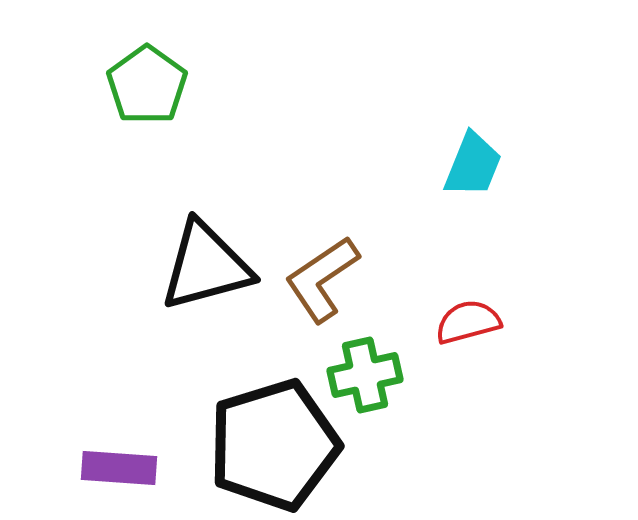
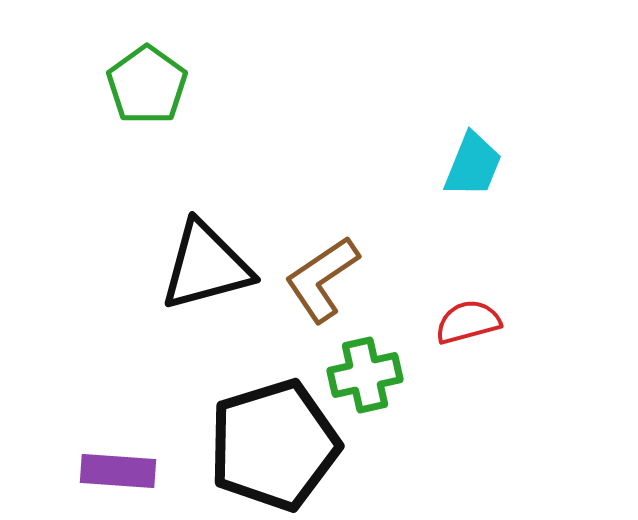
purple rectangle: moved 1 px left, 3 px down
